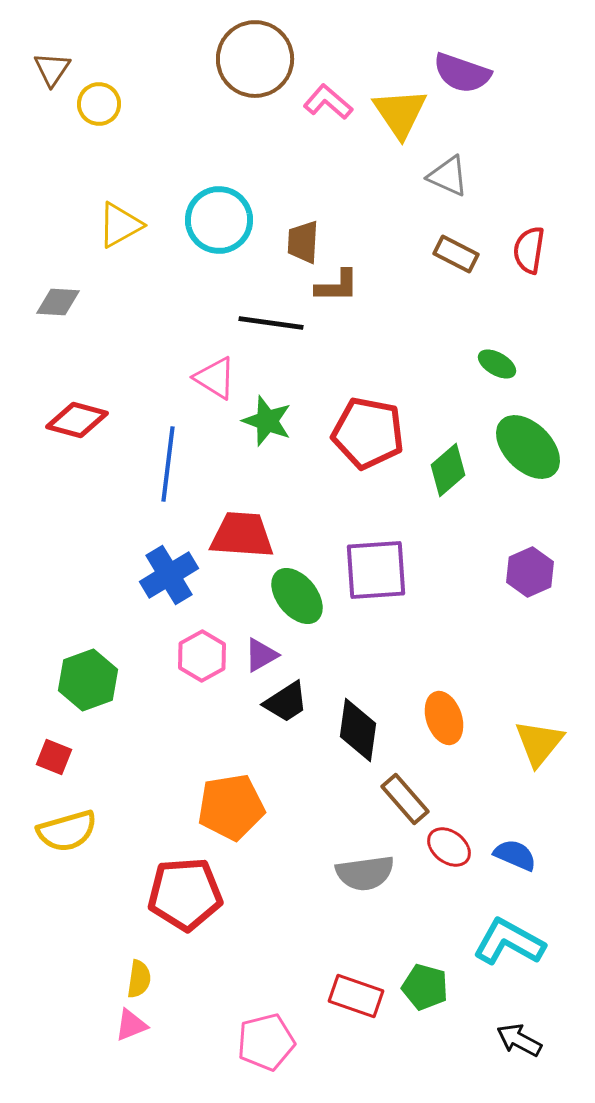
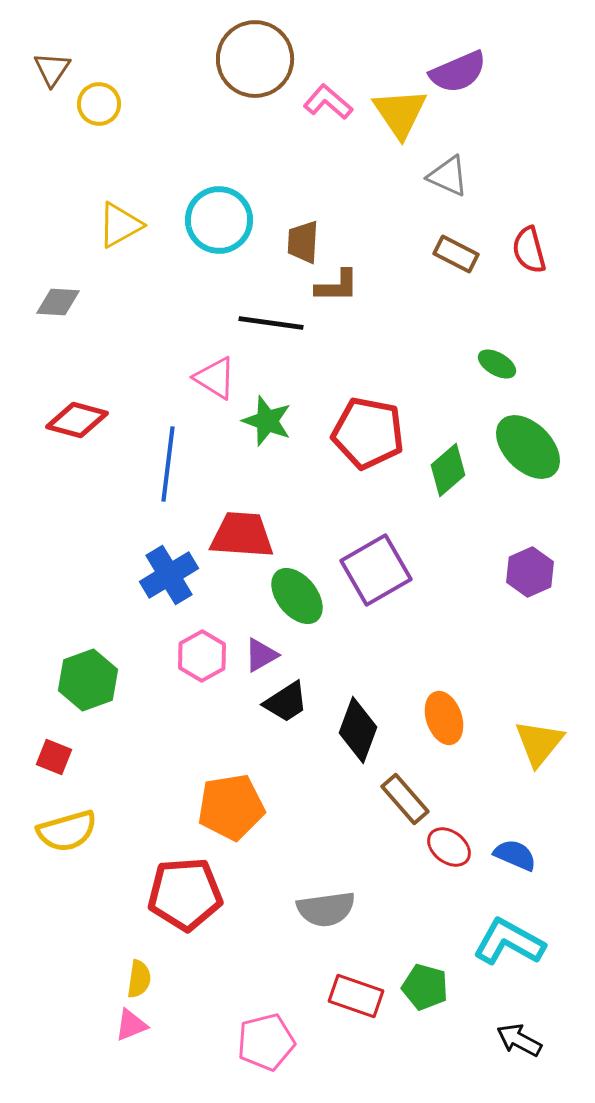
purple semicircle at (462, 73): moved 4 px left, 1 px up; rotated 42 degrees counterclockwise
red semicircle at (529, 250): rotated 24 degrees counterclockwise
purple square at (376, 570): rotated 26 degrees counterclockwise
black diamond at (358, 730): rotated 12 degrees clockwise
gray semicircle at (365, 873): moved 39 px left, 36 px down
